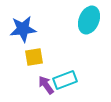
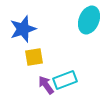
blue star: rotated 12 degrees counterclockwise
